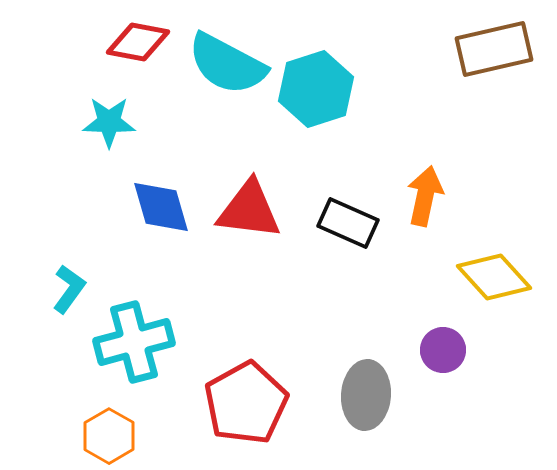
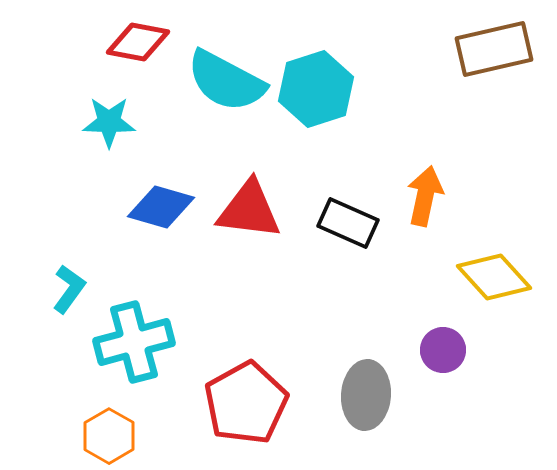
cyan semicircle: moved 1 px left, 17 px down
blue diamond: rotated 58 degrees counterclockwise
